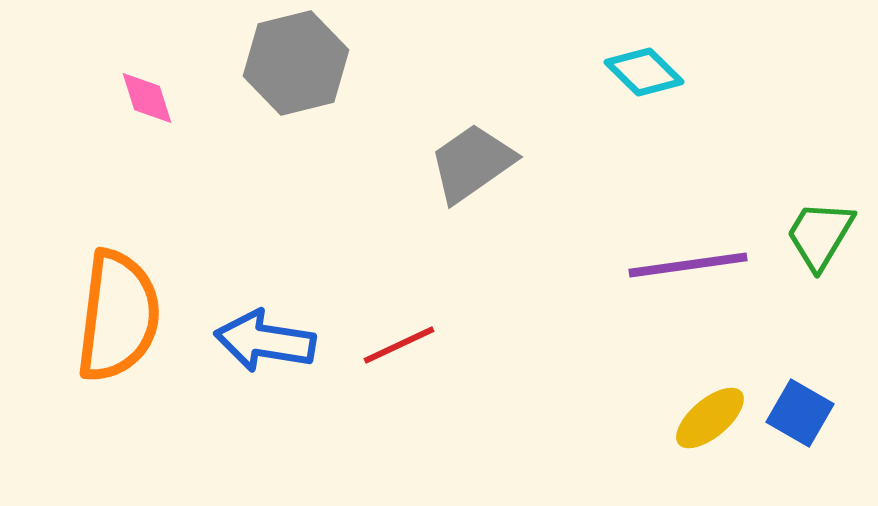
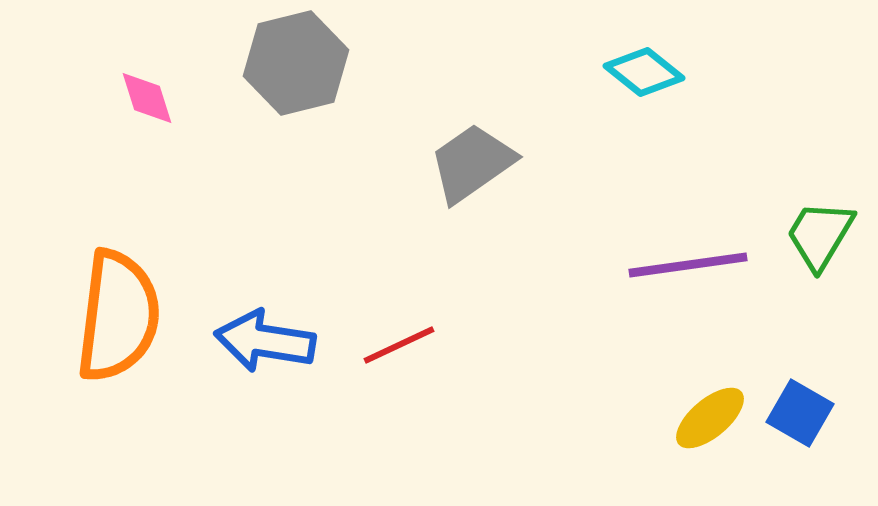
cyan diamond: rotated 6 degrees counterclockwise
